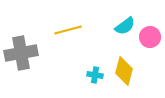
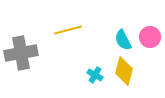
cyan semicircle: moved 2 px left, 14 px down; rotated 100 degrees clockwise
cyan cross: rotated 21 degrees clockwise
